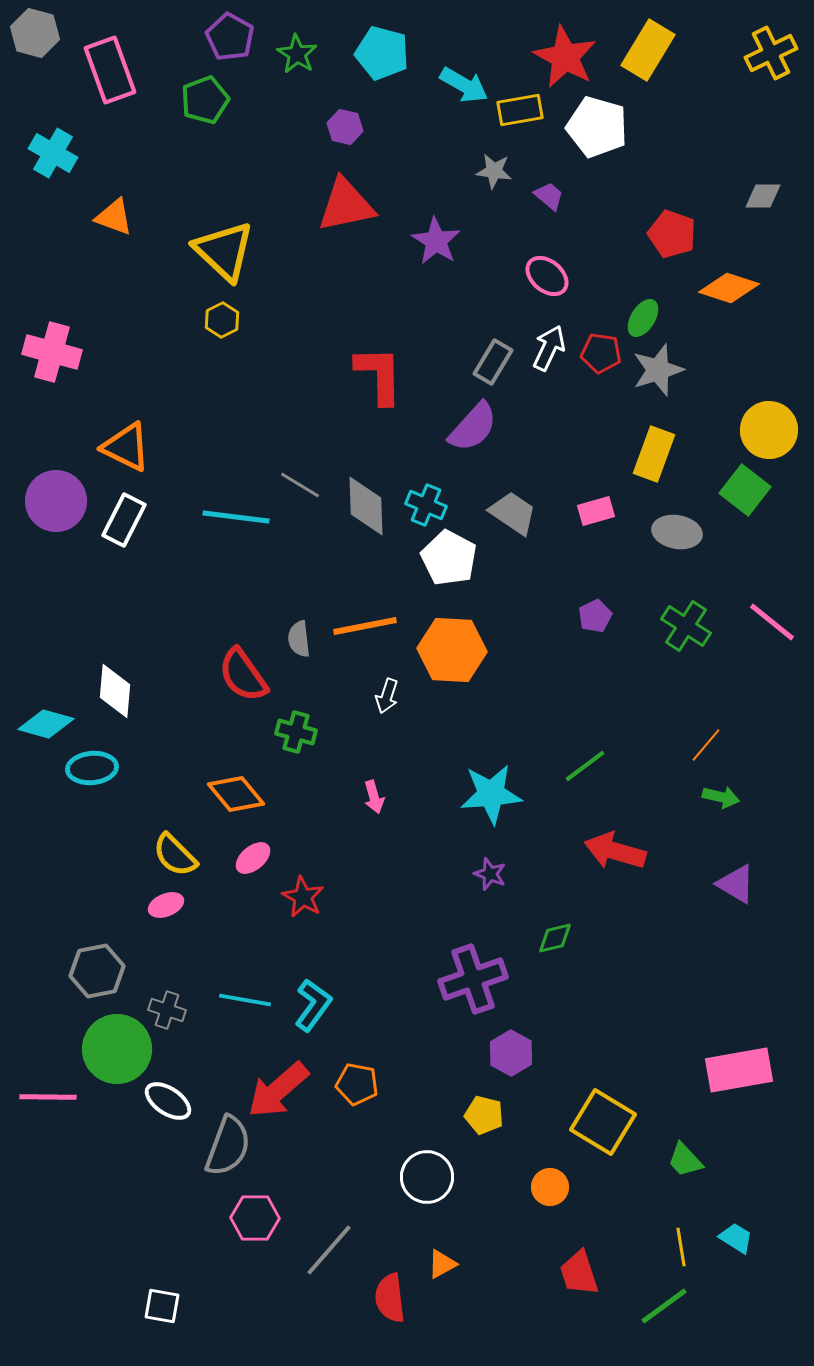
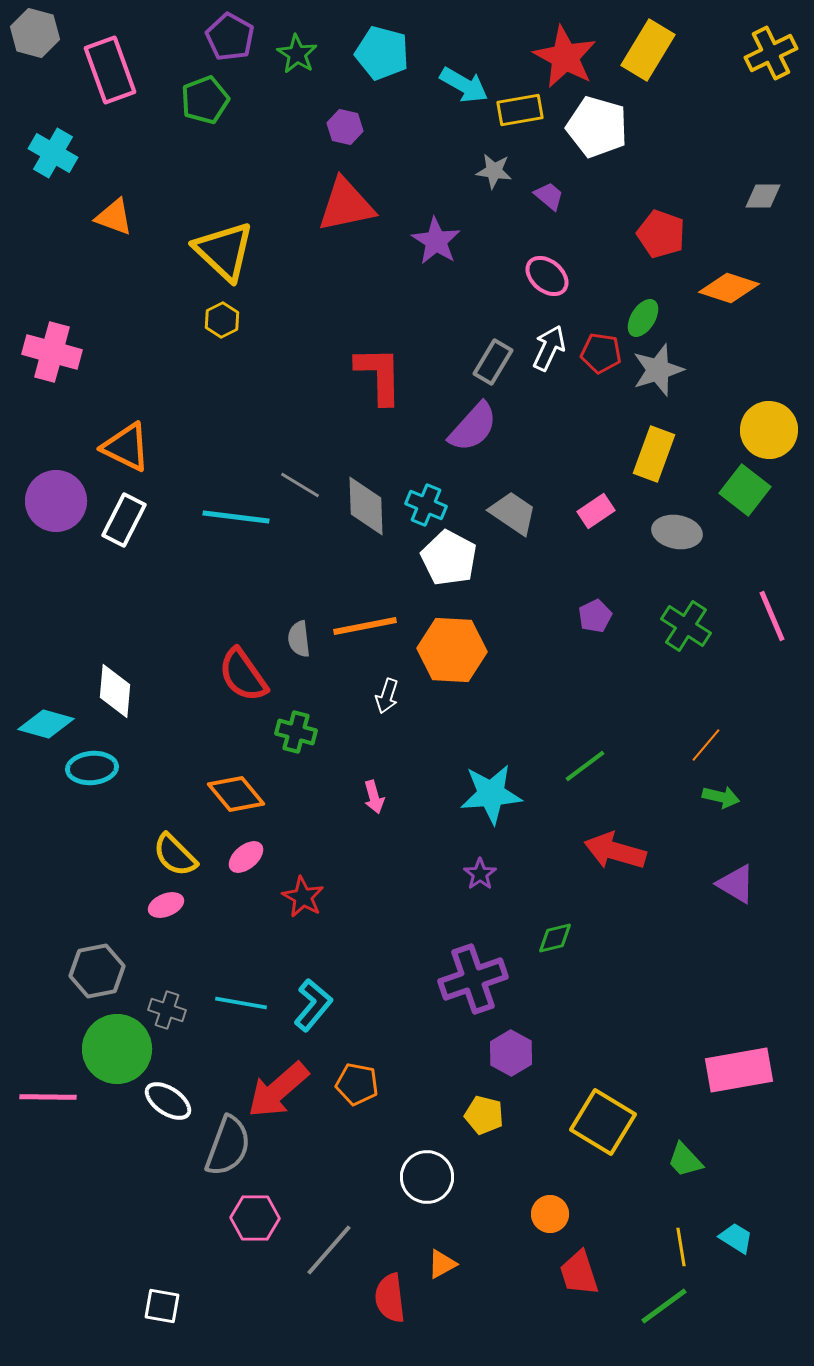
red pentagon at (672, 234): moved 11 px left
pink rectangle at (596, 511): rotated 18 degrees counterclockwise
pink line at (772, 622): moved 6 px up; rotated 28 degrees clockwise
pink ellipse at (253, 858): moved 7 px left, 1 px up
purple star at (490, 874): moved 10 px left; rotated 16 degrees clockwise
cyan line at (245, 1000): moved 4 px left, 3 px down
cyan L-shape at (313, 1005): rotated 4 degrees clockwise
orange circle at (550, 1187): moved 27 px down
